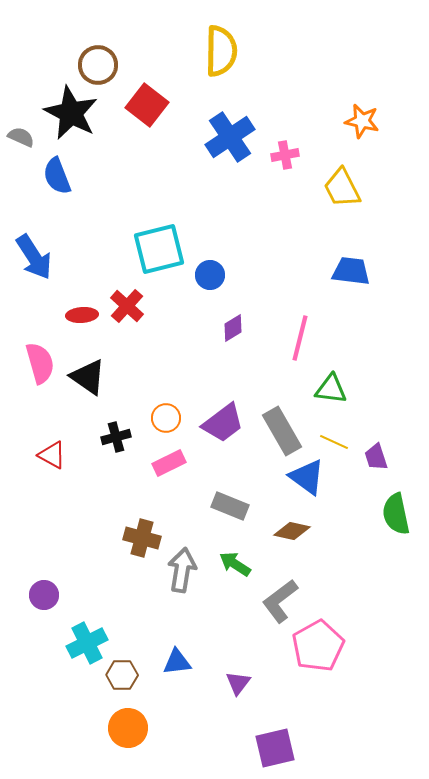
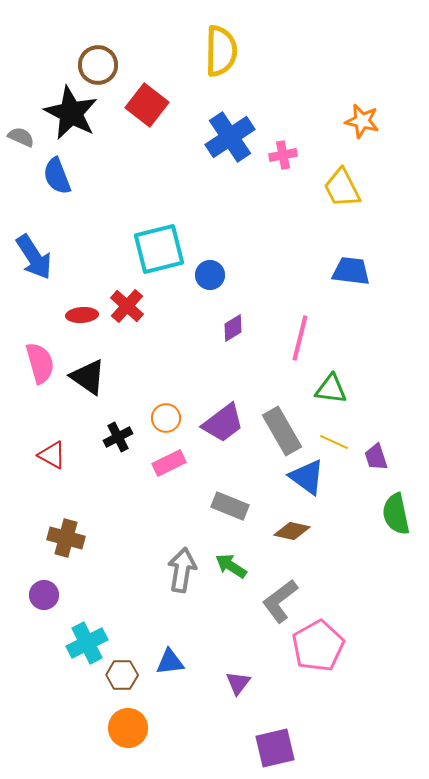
pink cross at (285, 155): moved 2 px left
black cross at (116, 437): moved 2 px right; rotated 12 degrees counterclockwise
brown cross at (142, 538): moved 76 px left
green arrow at (235, 564): moved 4 px left, 2 px down
blue triangle at (177, 662): moved 7 px left
